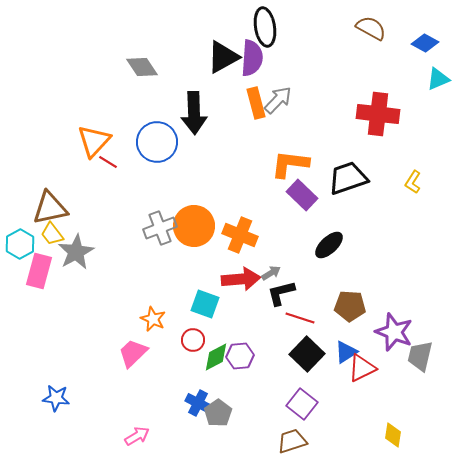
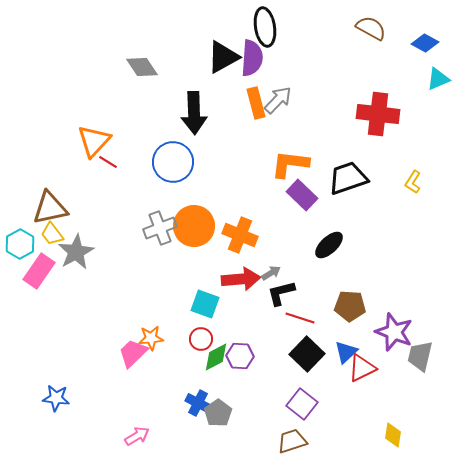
blue circle at (157, 142): moved 16 px right, 20 px down
pink rectangle at (39, 271): rotated 20 degrees clockwise
orange star at (153, 319): moved 2 px left, 19 px down; rotated 30 degrees counterclockwise
red circle at (193, 340): moved 8 px right, 1 px up
blue triangle at (346, 352): rotated 10 degrees counterclockwise
purple hexagon at (240, 356): rotated 8 degrees clockwise
